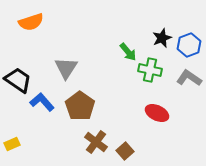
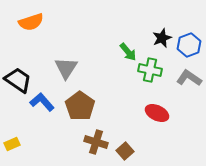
brown cross: rotated 20 degrees counterclockwise
